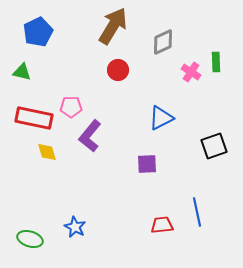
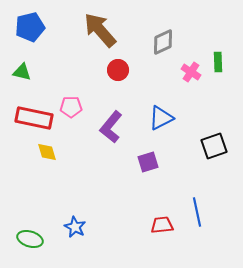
brown arrow: moved 13 px left, 4 px down; rotated 72 degrees counterclockwise
blue pentagon: moved 8 px left, 5 px up; rotated 12 degrees clockwise
green rectangle: moved 2 px right
purple L-shape: moved 21 px right, 9 px up
purple square: moved 1 px right, 2 px up; rotated 15 degrees counterclockwise
